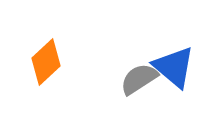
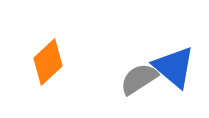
orange diamond: moved 2 px right
